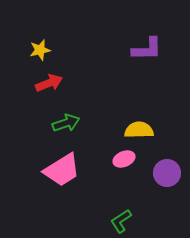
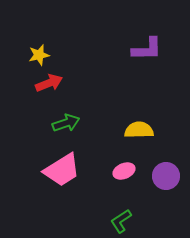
yellow star: moved 1 px left, 5 px down
pink ellipse: moved 12 px down
purple circle: moved 1 px left, 3 px down
